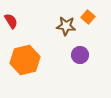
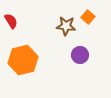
orange hexagon: moved 2 px left
